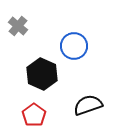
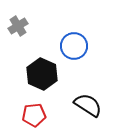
gray cross: rotated 18 degrees clockwise
black semicircle: rotated 52 degrees clockwise
red pentagon: rotated 30 degrees clockwise
